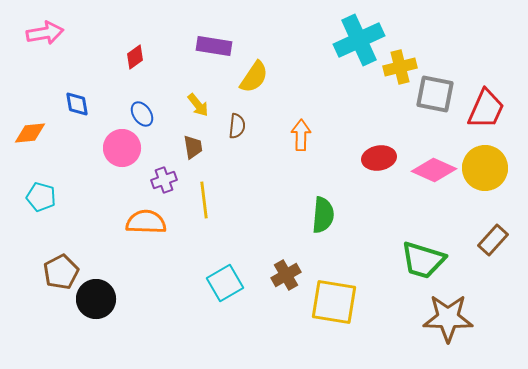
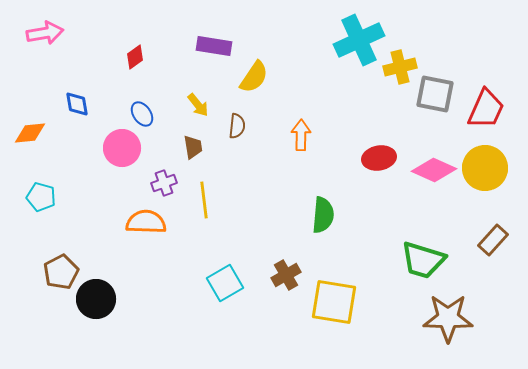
purple cross: moved 3 px down
